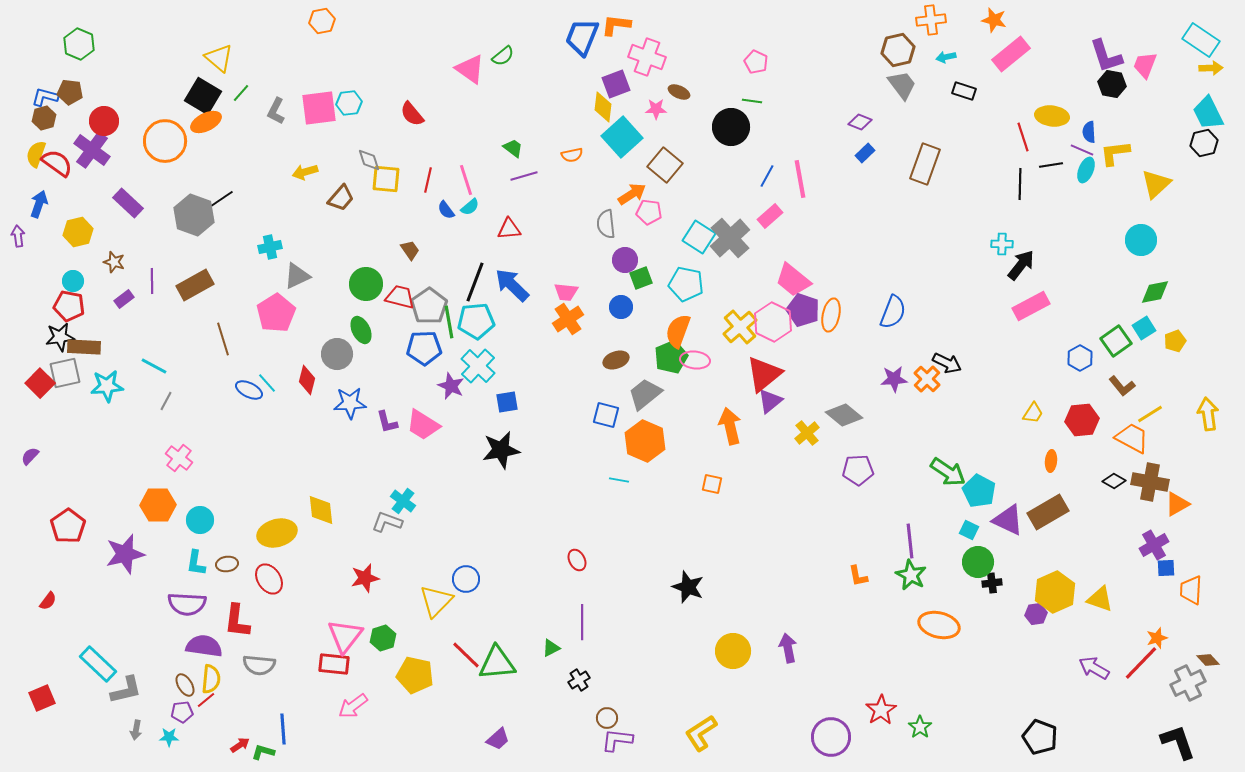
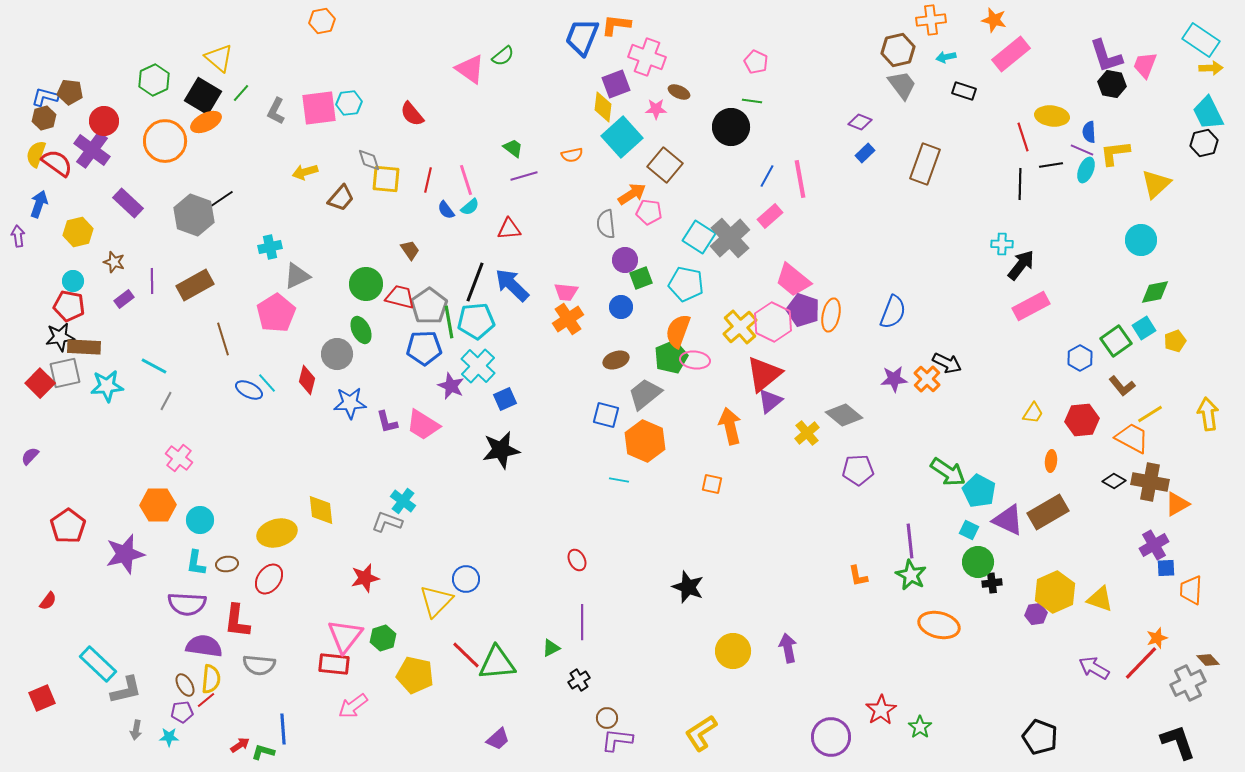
green hexagon at (79, 44): moved 75 px right, 36 px down; rotated 12 degrees clockwise
blue square at (507, 402): moved 2 px left, 3 px up; rotated 15 degrees counterclockwise
red ellipse at (269, 579): rotated 68 degrees clockwise
